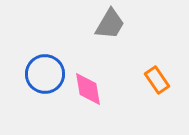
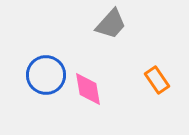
gray trapezoid: moved 1 px right; rotated 12 degrees clockwise
blue circle: moved 1 px right, 1 px down
